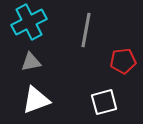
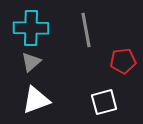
cyan cross: moved 2 px right, 6 px down; rotated 28 degrees clockwise
gray line: rotated 20 degrees counterclockwise
gray triangle: rotated 30 degrees counterclockwise
